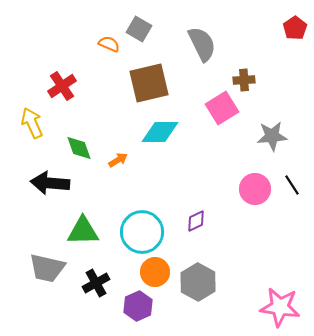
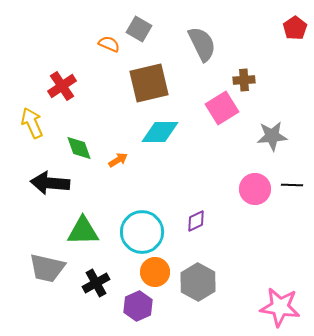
black line: rotated 55 degrees counterclockwise
